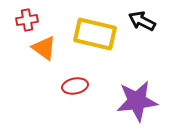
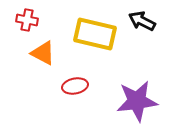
red cross: rotated 20 degrees clockwise
orange triangle: moved 1 px left, 5 px down; rotated 8 degrees counterclockwise
